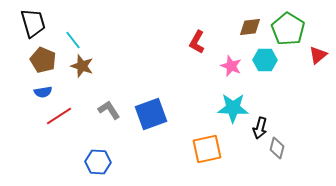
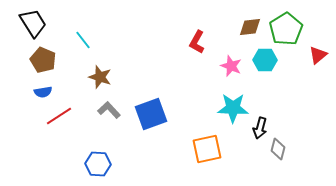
black trapezoid: rotated 16 degrees counterclockwise
green pentagon: moved 2 px left; rotated 8 degrees clockwise
cyan line: moved 10 px right
brown star: moved 18 px right, 11 px down
gray L-shape: rotated 10 degrees counterclockwise
gray diamond: moved 1 px right, 1 px down
blue hexagon: moved 2 px down
